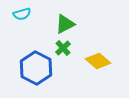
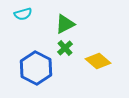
cyan semicircle: moved 1 px right
green cross: moved 2 px right
